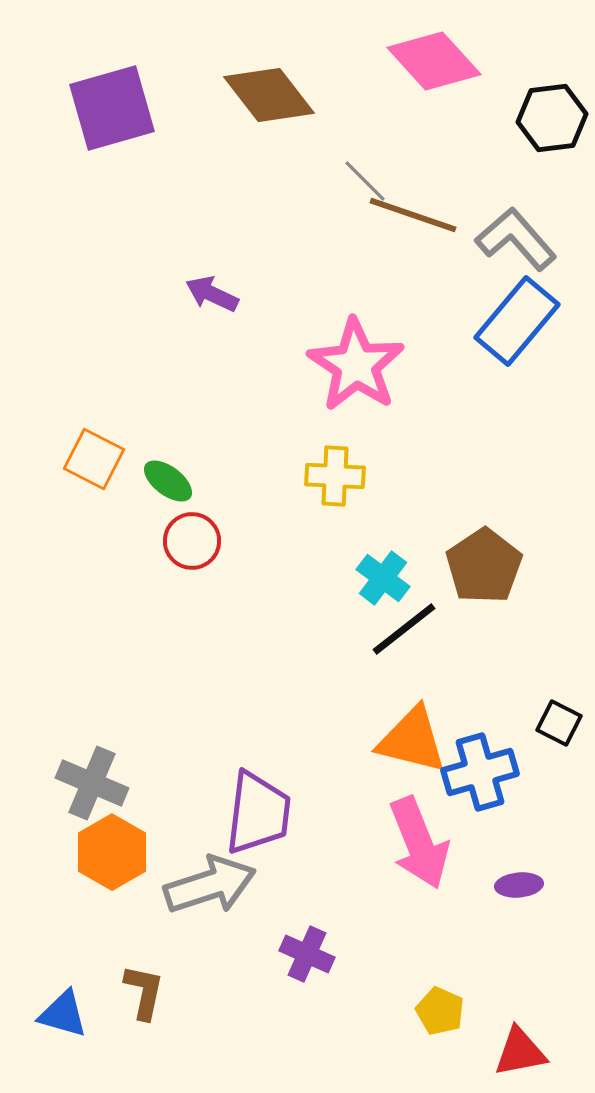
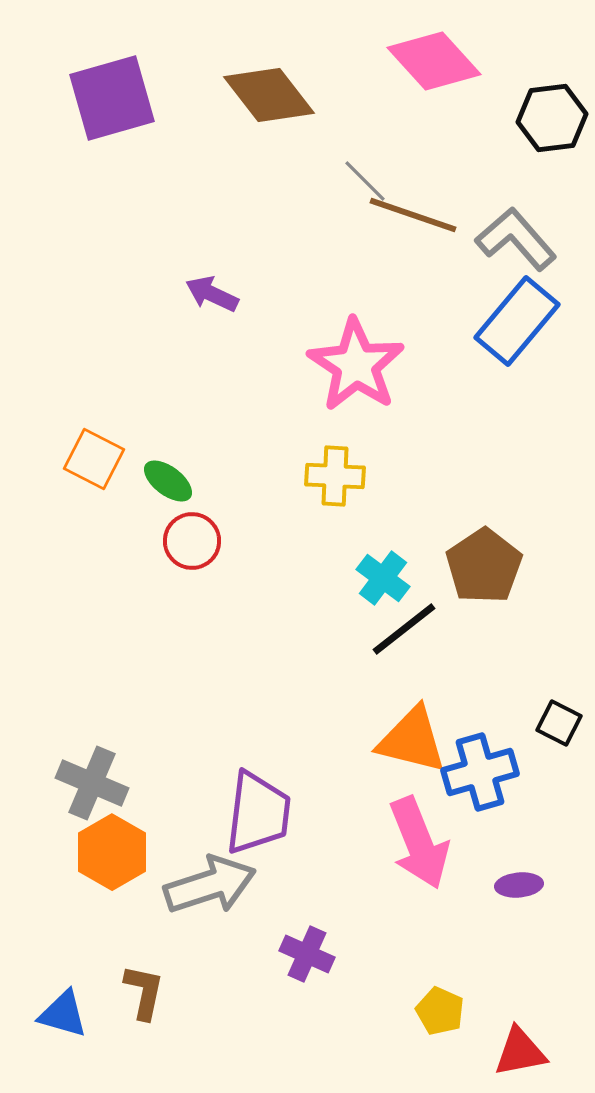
purple square: moved 10 px up
